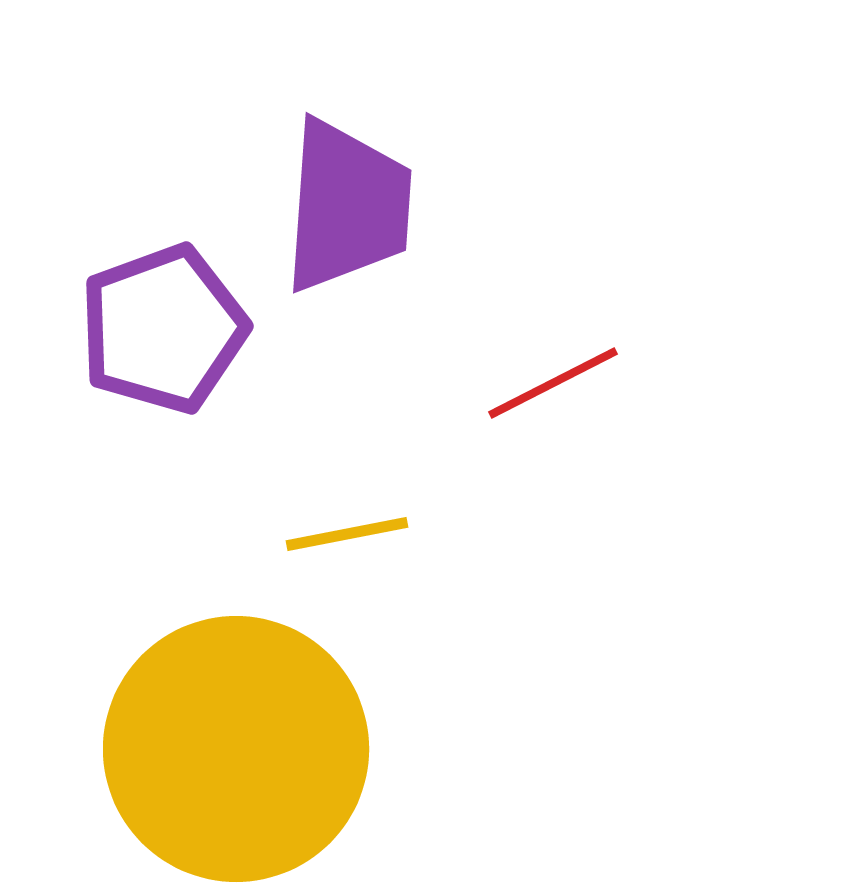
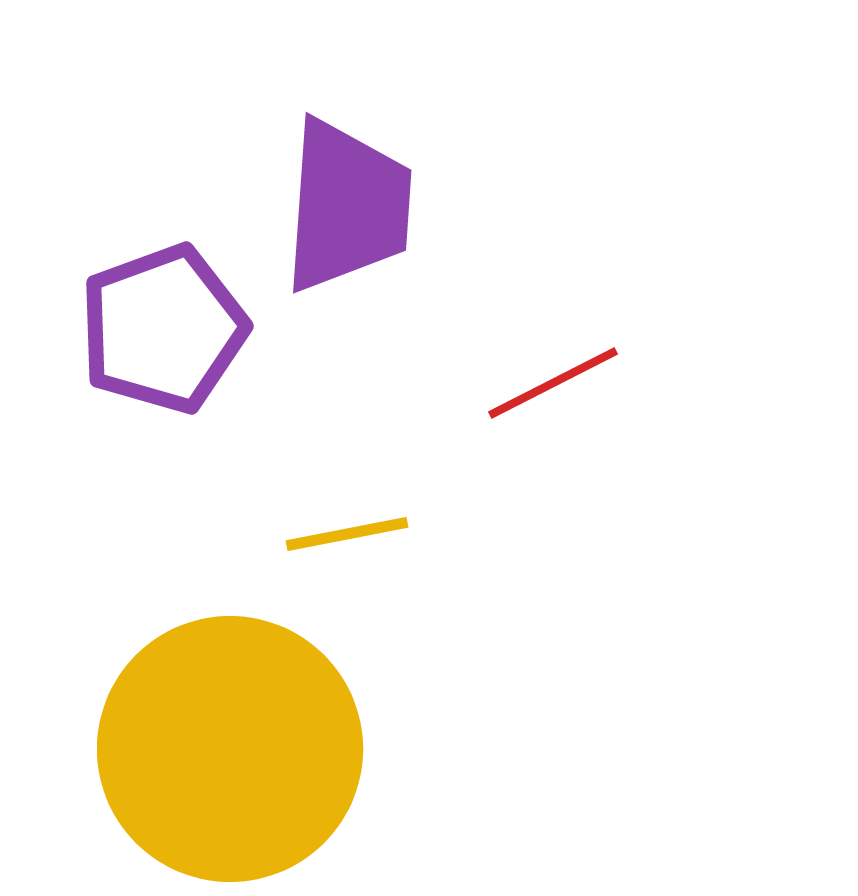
yellow circle: moved 6 px left
